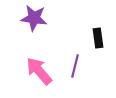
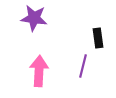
purple line: moved 8 px right
pink arrow: rotated 44 degrees clockwise
